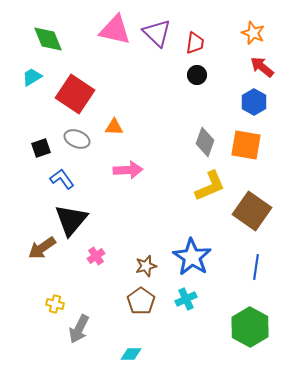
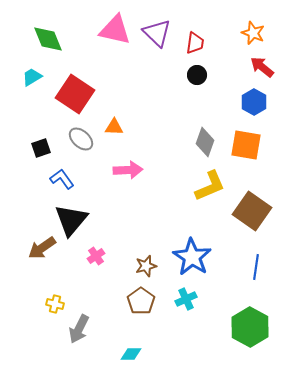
gray ellipse: moved 4 px right; rotated 20 degrees clockwise
